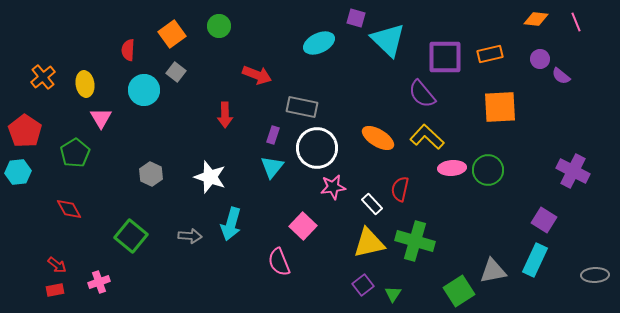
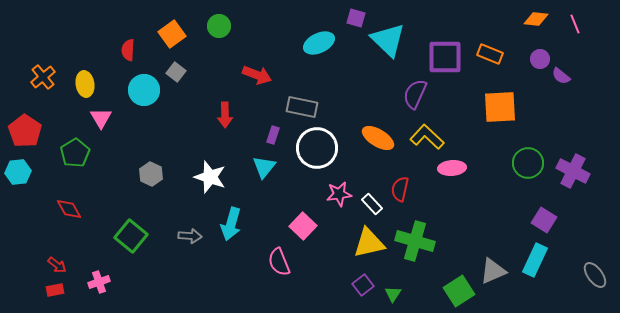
pink line at (576, 22): moved 1 px left, 2 px down
orange rectangle at (490, 54): rotated 35 degrees clockwise
purple semicircle at (422, 94): moved 7 px left; rotated 64 degrees clockwise
cyan triangle at (272, 167): moved 8 px left
green circle at (488, 170): moved 40 px right, 7 px up
pink star at (333, 187): moved 6 px right, 7 px down
gray triangle at (493, 271): rotated 12 degrees counterclockwise
gray ellipse at (595, 275): rotated 56 degrees clockwise
